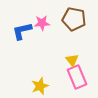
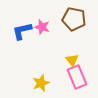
pink star: moved 4 px down; rotated 21 degrees clockwise
yellow star: moved 1 px right, 3 px up
